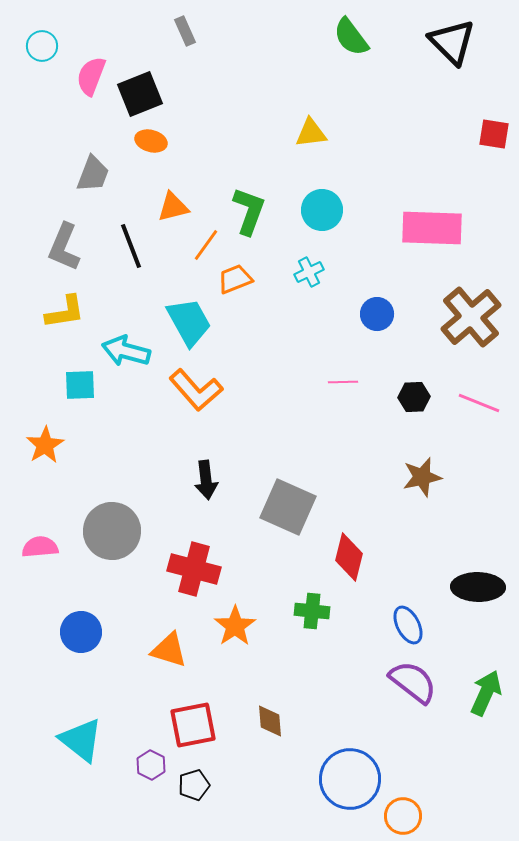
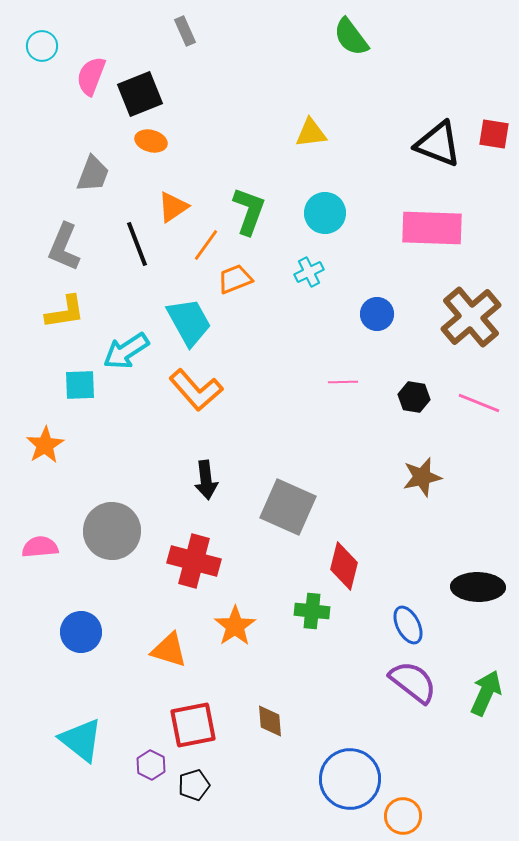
black triangle at (452, 42): moved 14 px left, 102 px down; rotated 24 degrees counterclockwise
orange triangle at (173, 207): rotated 20 degrees counterclockwise
cyan circle at (322, 210): moved 3 px right, 3 px down
black line at (131, 246): moved 6 px right, 2 px up
cyan arrow at (126, 351): rotated 48 degrees counterclockwise
black hexagon at (414, 397): rotated 12 degrees clockwise
red diamond at (349, 557): moved 5 px left, 9 px down
red cross at (194, 569): moved 8 px up
